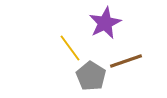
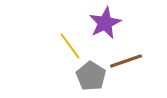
yellow line: moved 2 px up
